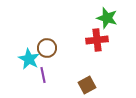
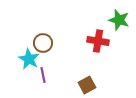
green star: moved 12 px right, 2 px down
red cross: moved 1 px right, 1 px down; rotated 15 degrees clockwise
brown circle: moved 4 px left, 5 px up
